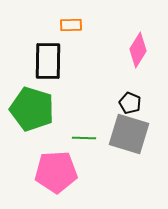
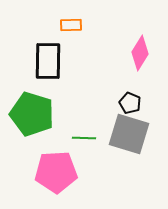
pink diamond: moved 2 px right, 3 px down
green pentagon: moved 5 px down
